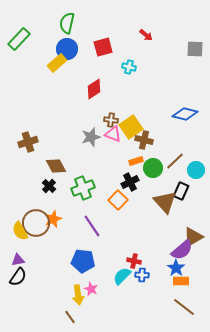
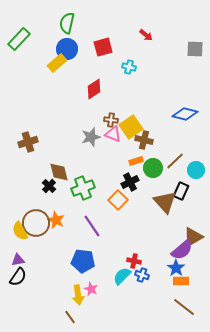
brown diamond at (56, 166): moved 3 px right, 6 px down; rotated 15 degrees clockwise
orange star at (53, 219): moved 3 px right, 1 px down; rotated 24 degrees counterclockwise
blue cross at (142, 275): rotated 16 degrees clockwise
